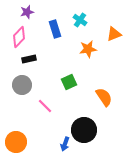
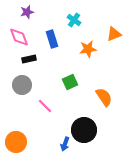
cyan cross: moved 6 px left
blue rectangle: moved 3 px left, 10 px down
pink diamond: rotated 65 degrees counterclockwise
green square: moved 1 px right
